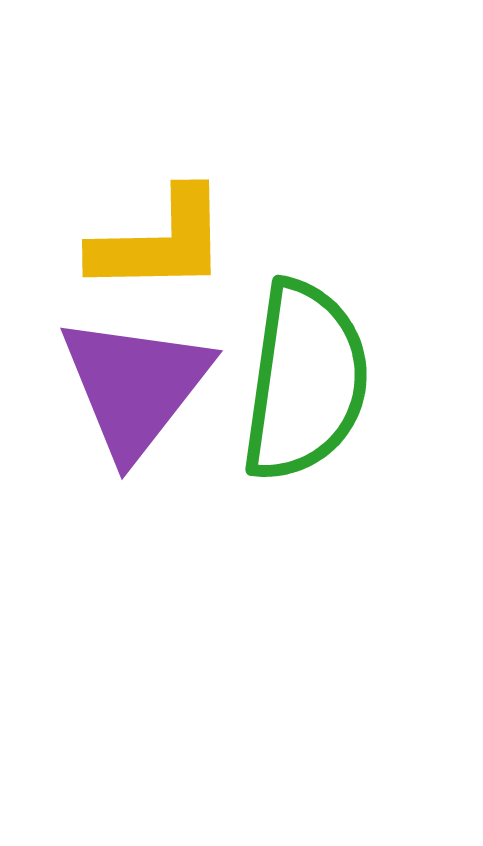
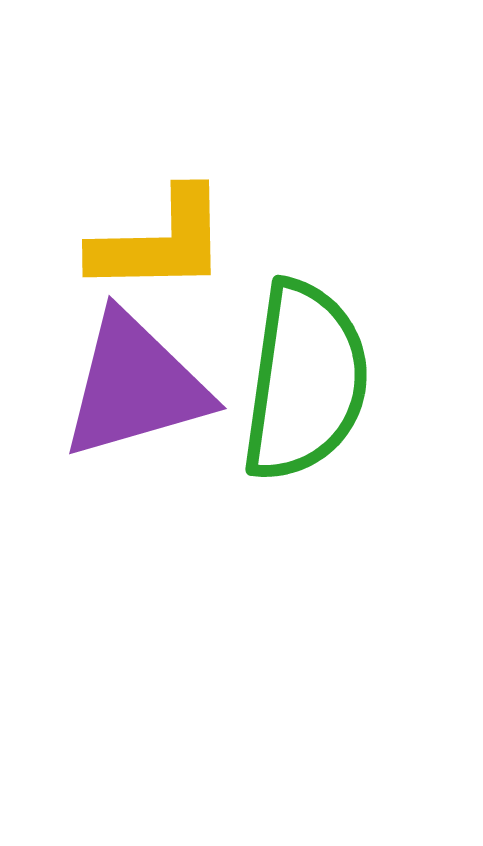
purple triangle: rotated 36 degrees clockwise
